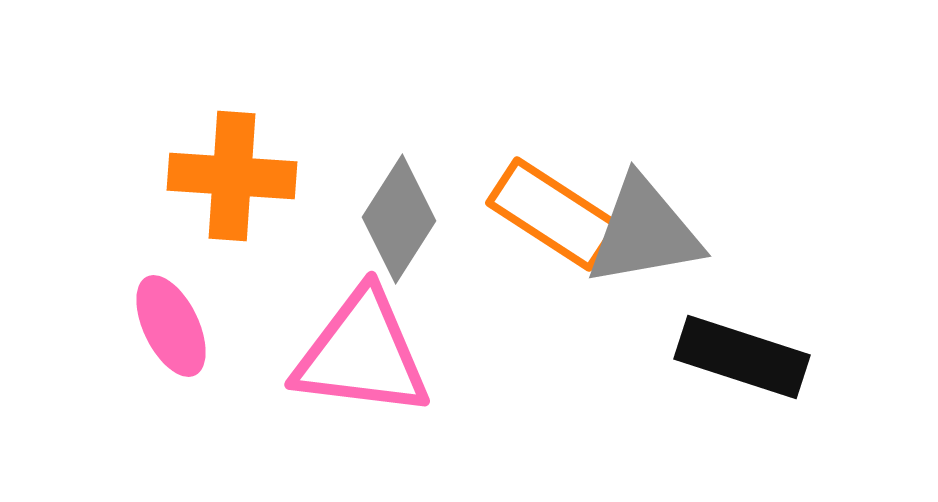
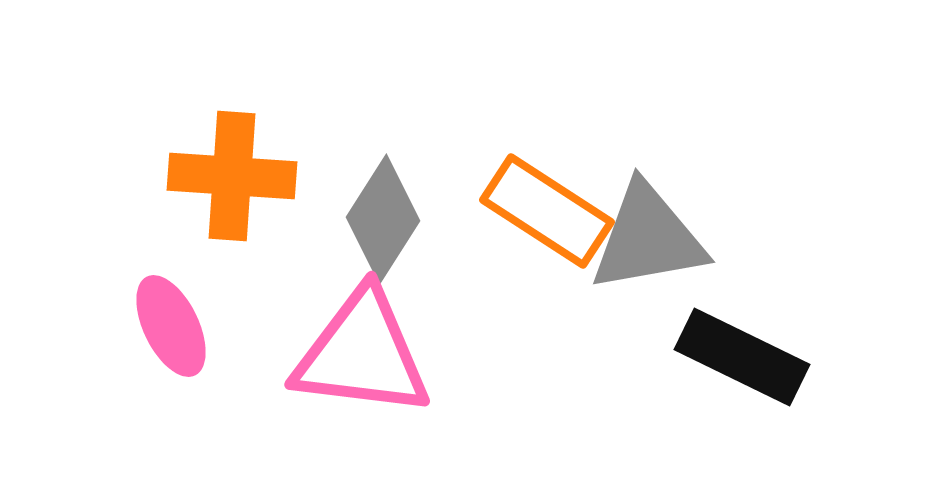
orange rectangle: moved 6 px left, 3 px up
gray diamond: moved 16 px left
gray triangle: moved 4 px right, 6 px down
black rectangle: rotated 8 degrees clockwise
